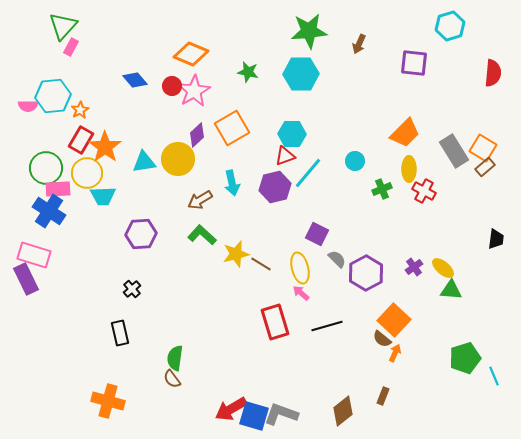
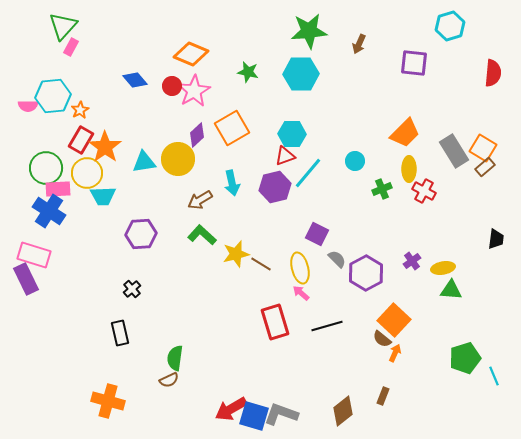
purple cross at (414, 267): moved 2 px left, 6 px up
yellow ellipse at (443, 268): rotated 50 degrees counterclockwise
brown semicircle at (172, 379): moved 3 px left, 1 px down; rotated 78 degrees counterclockwise
